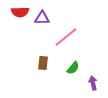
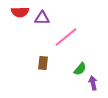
green semicircle: moved 7 px right, 1 px down
